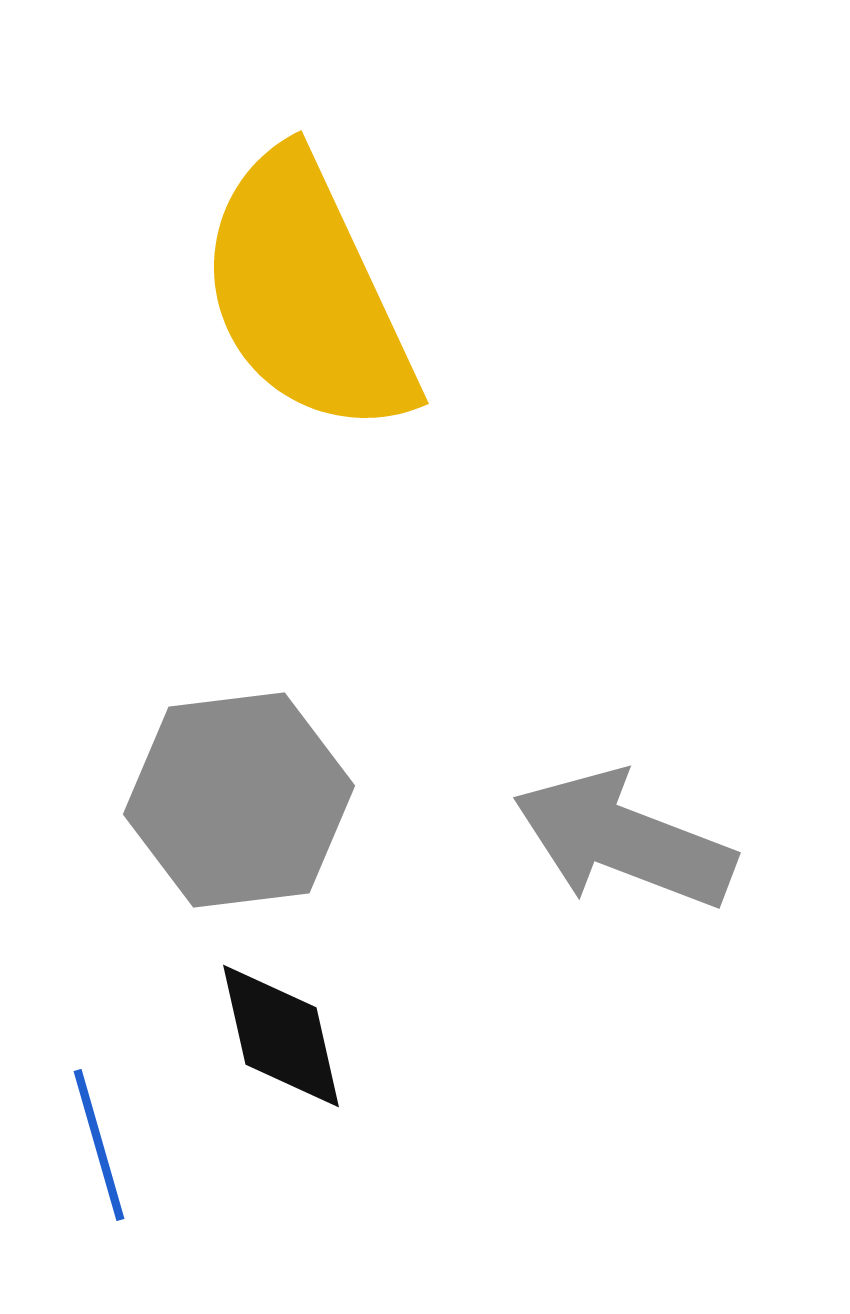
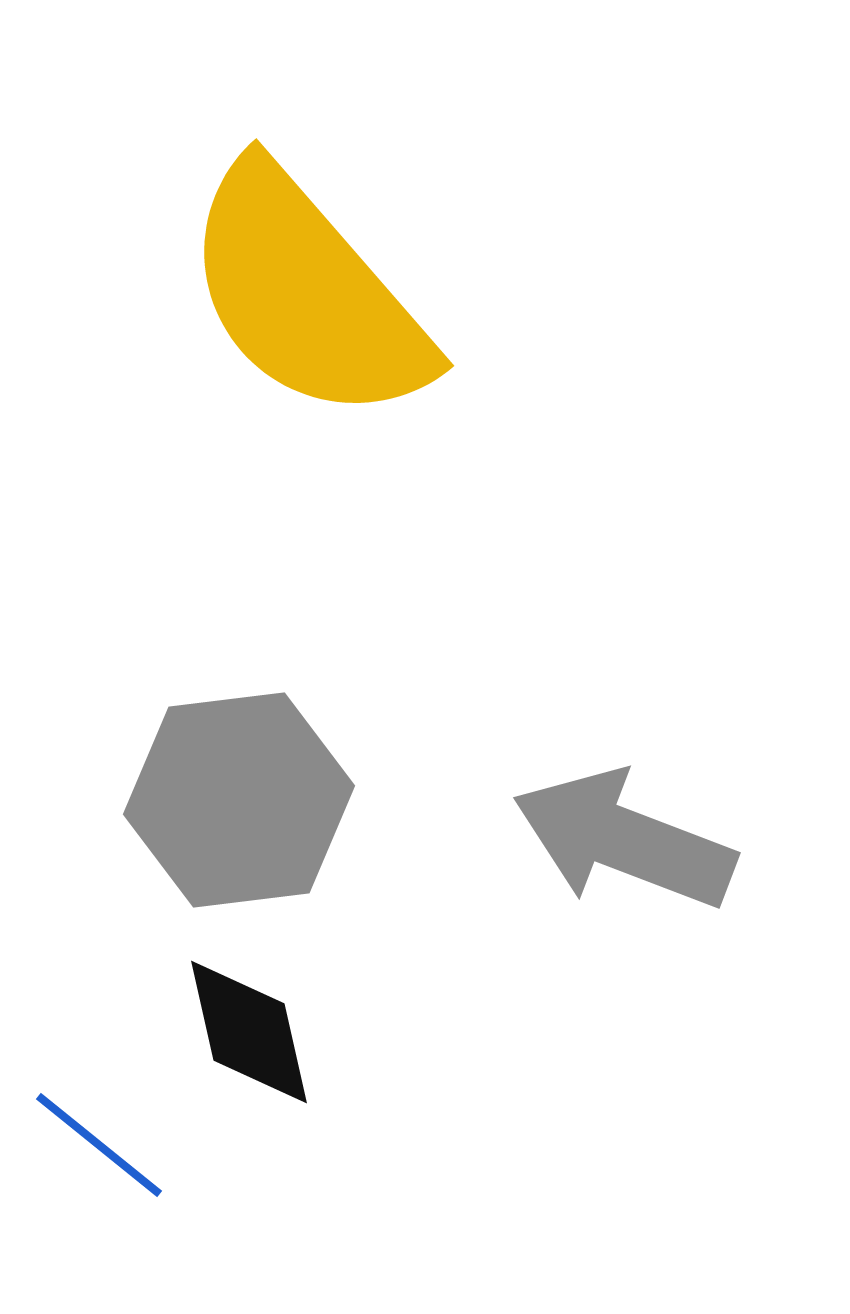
yellow semicircle: rotated 16 degrees counterclockwise
black diamond: moved 32 px left, 4 px up
blue line: rotated 35 degrees counterclockwise
